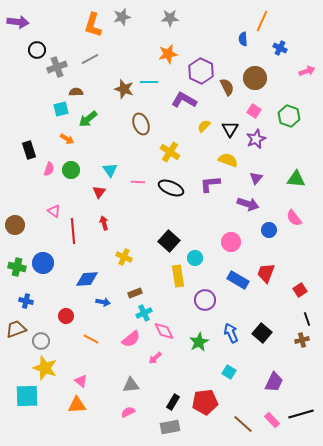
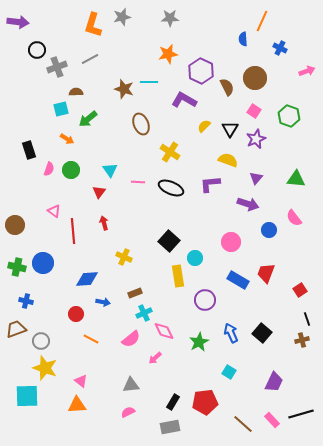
red circle at (66, 316): moved 10 px right, 2 px up
